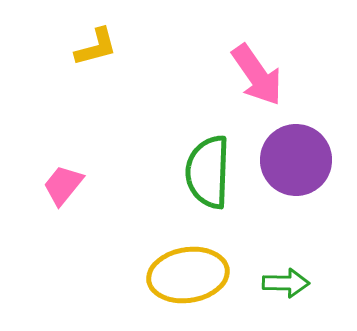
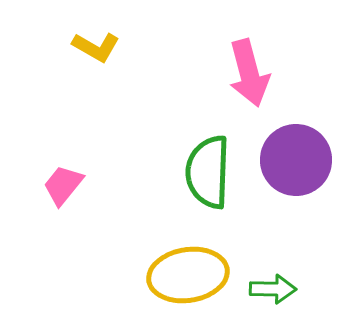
yellow L-shape: rotated 45 degrees clockwise
pink arrow: moved 8 px left, 2 px up; rotated 20 degrees clockwise
green arrow: moved 13 px left, 6 px down
